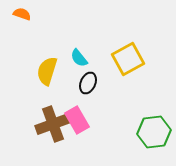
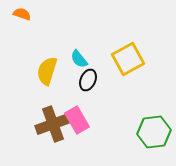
cyan semicircle: moved 1 px down
black ellipse: moved 3 px up
